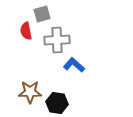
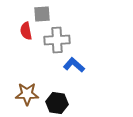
gray square: rotated 12 degrees clockwise
brown star: moved 3 px left, 2 px down
